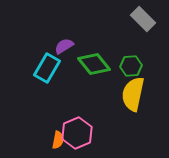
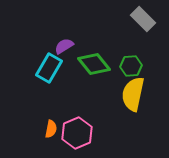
cyan rectangle: moved 2 px right
orange semicircle: moved 7 px left, 11 px up
